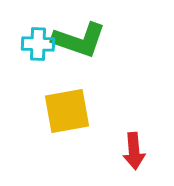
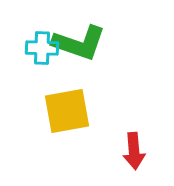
green L-shape: moved 3 px down
cyan cross: moved 4 px right, 4 px down
